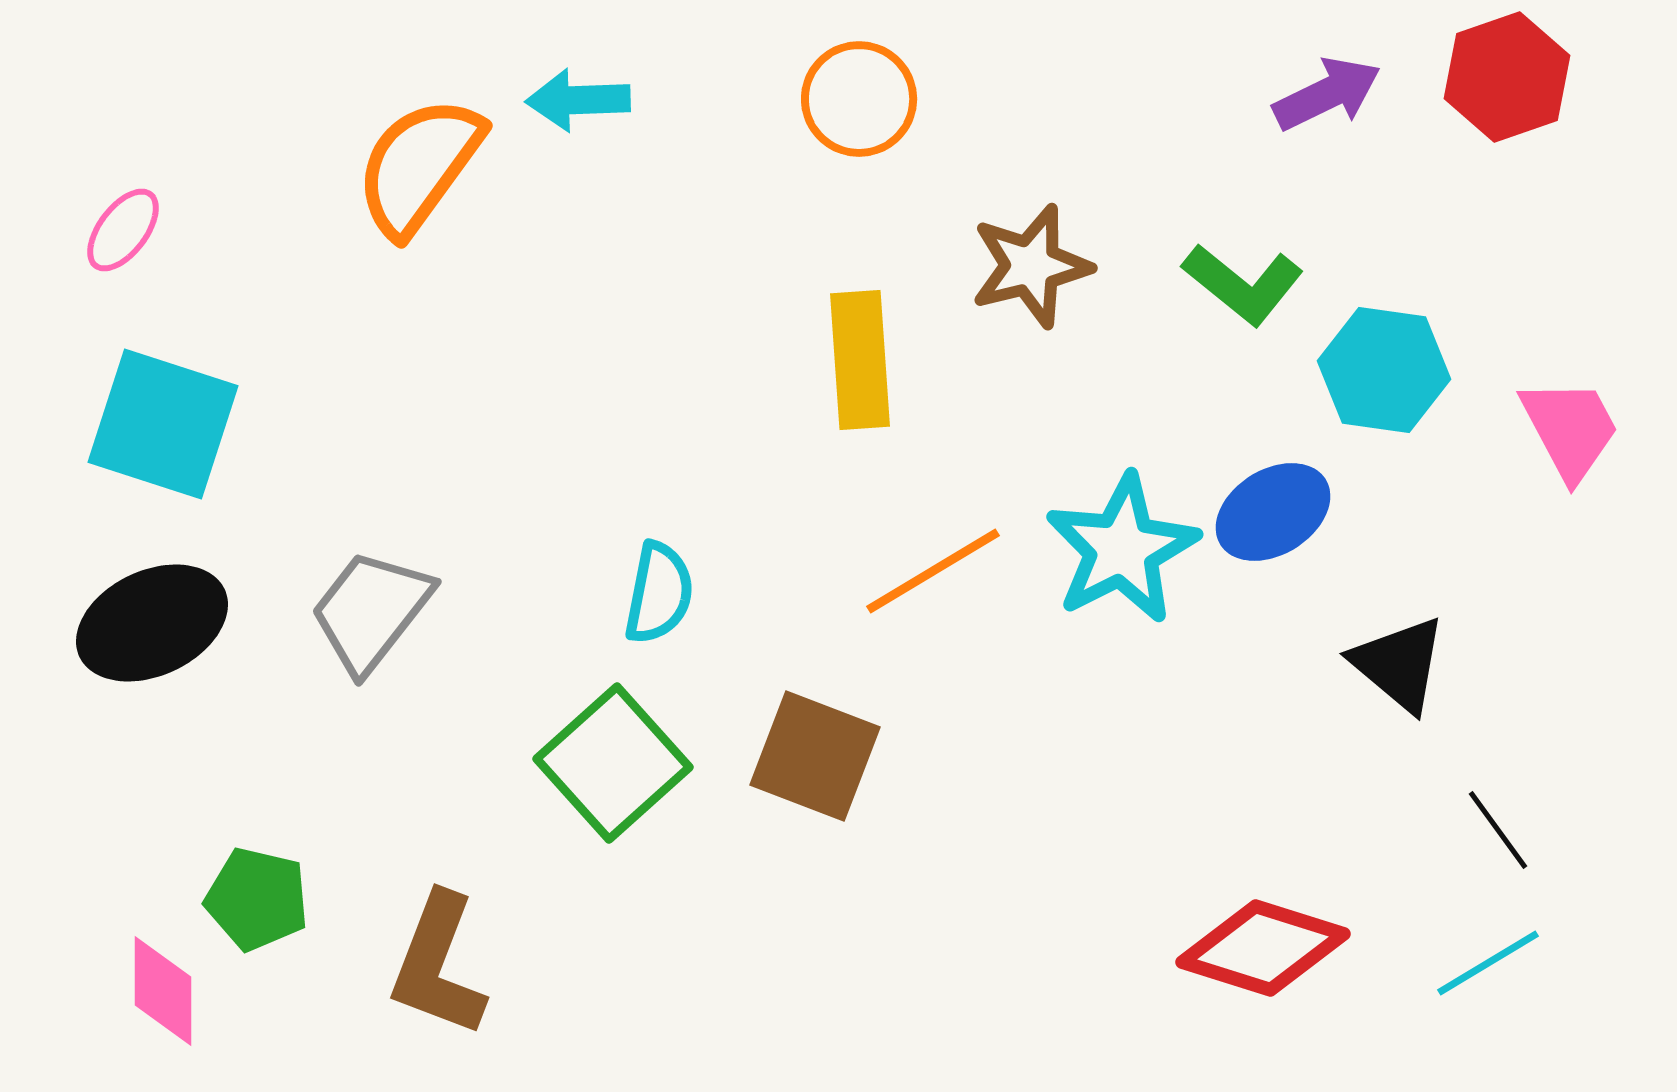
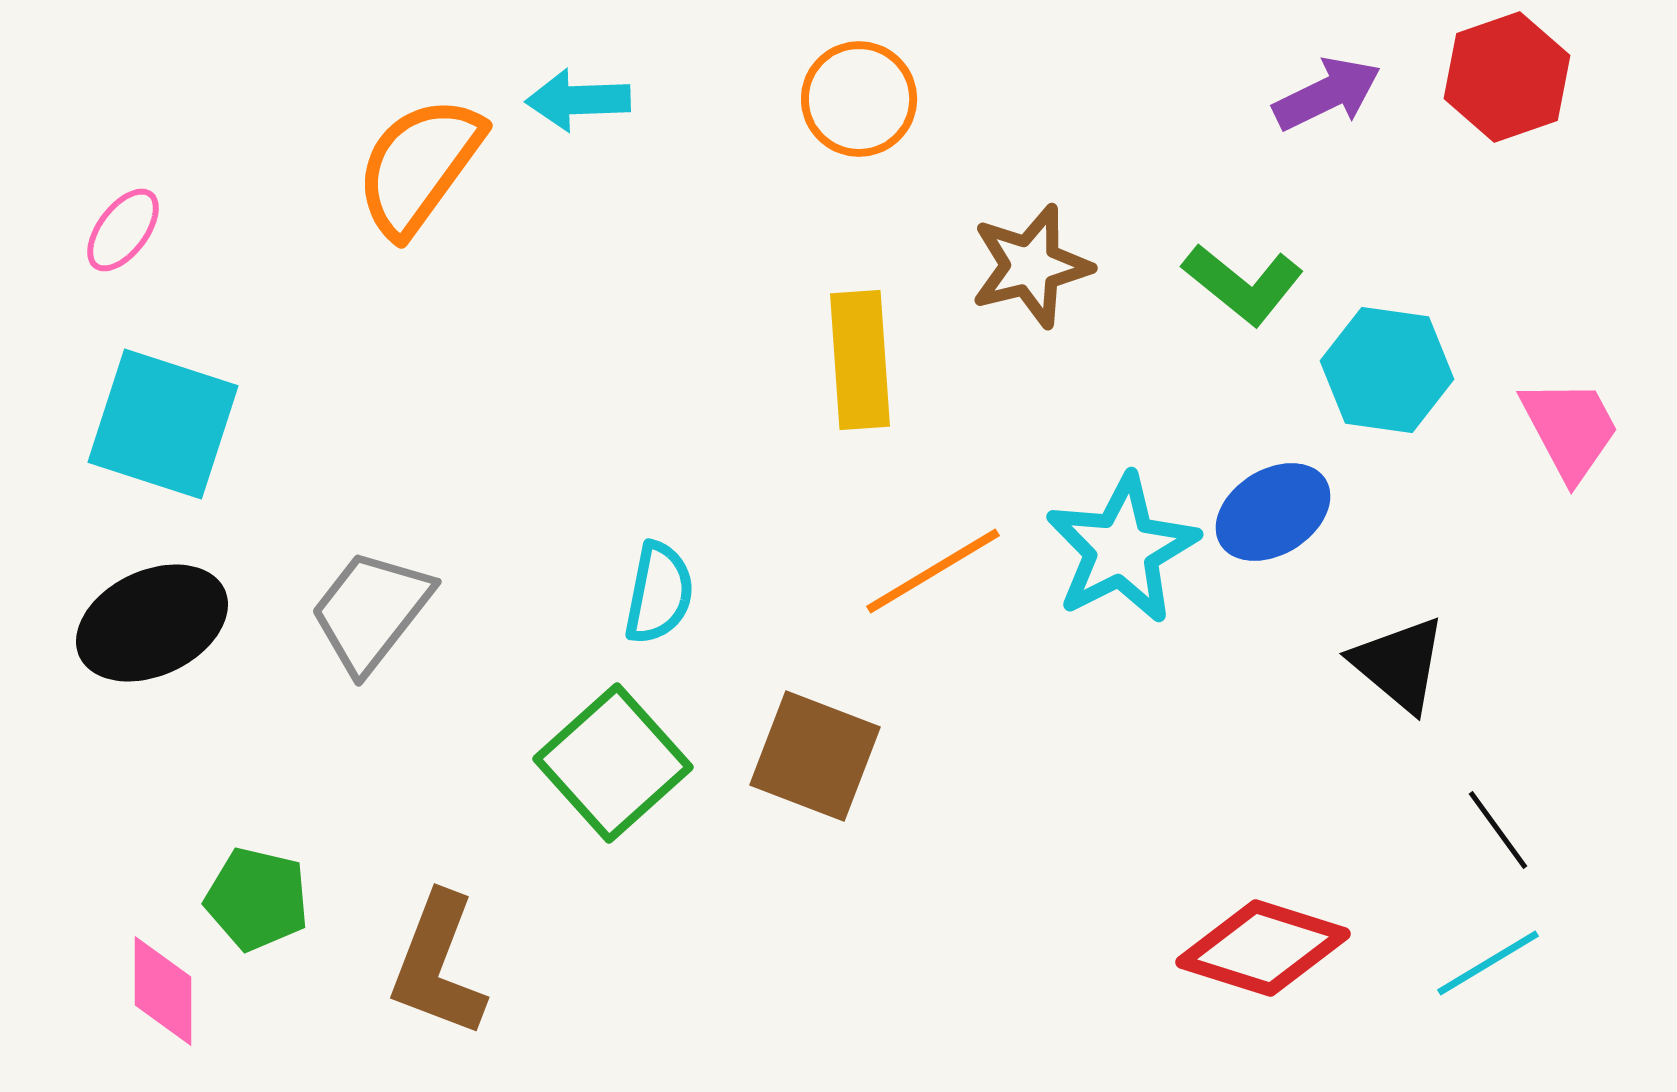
cyan hexagon: moved 3 px right
